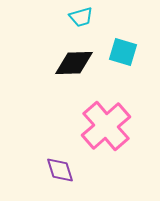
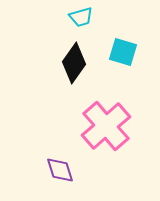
black diamond: rotated 54 degrees counterclockwise
